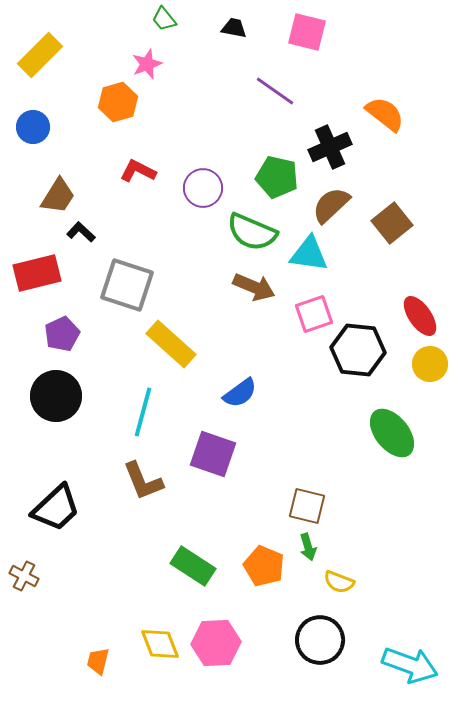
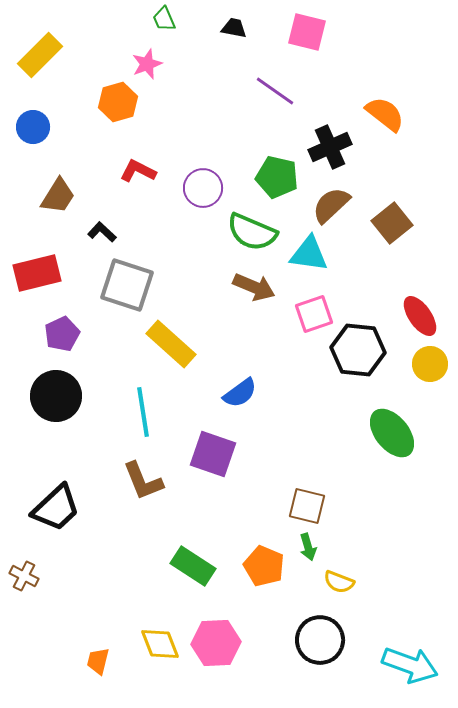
green trapezoid at (164, 19): rotated 16 degrees clockwise
black L-shape at (81, 232): moved 21 px right
cyan line at (143, 412): rotated 24 degrees counterclockwise
